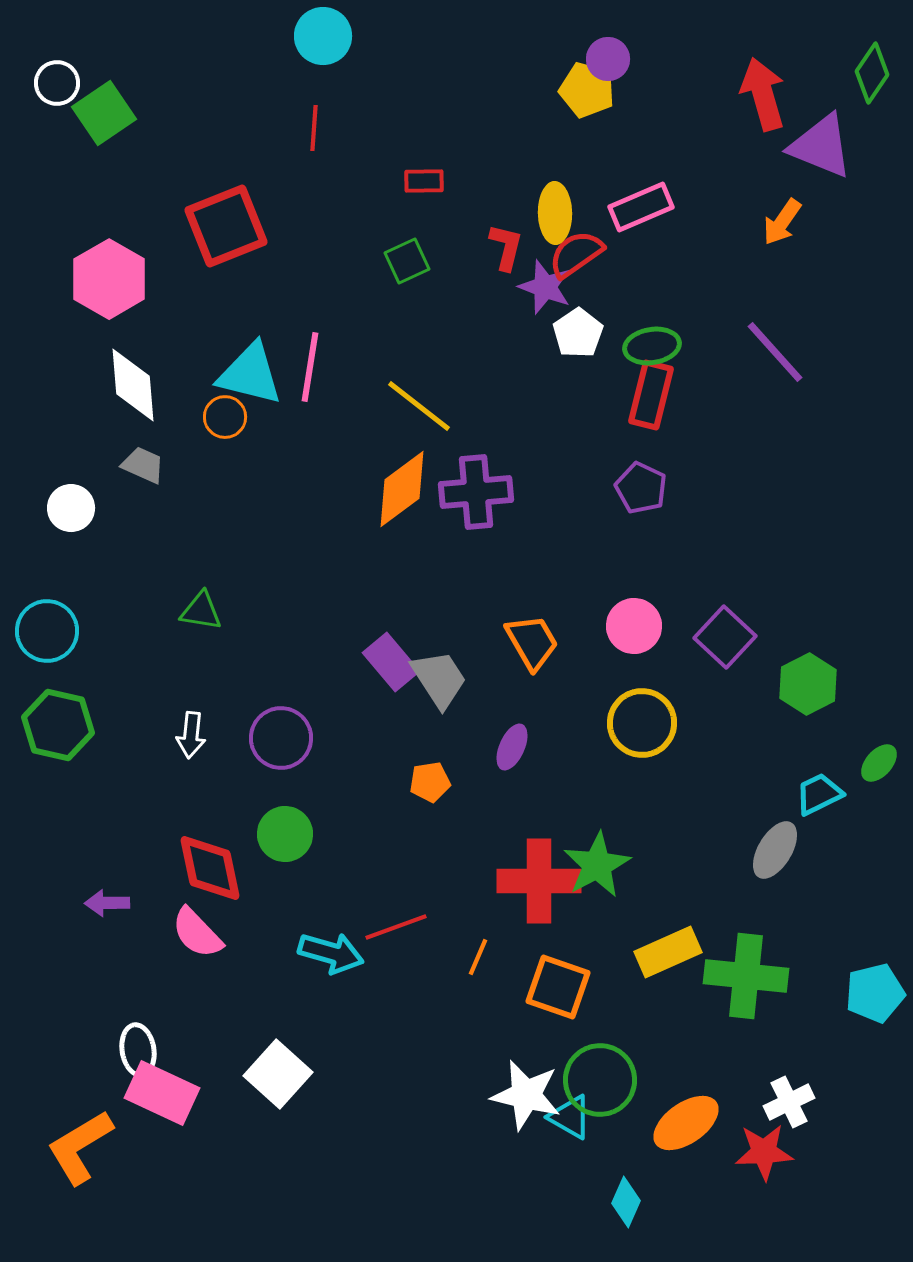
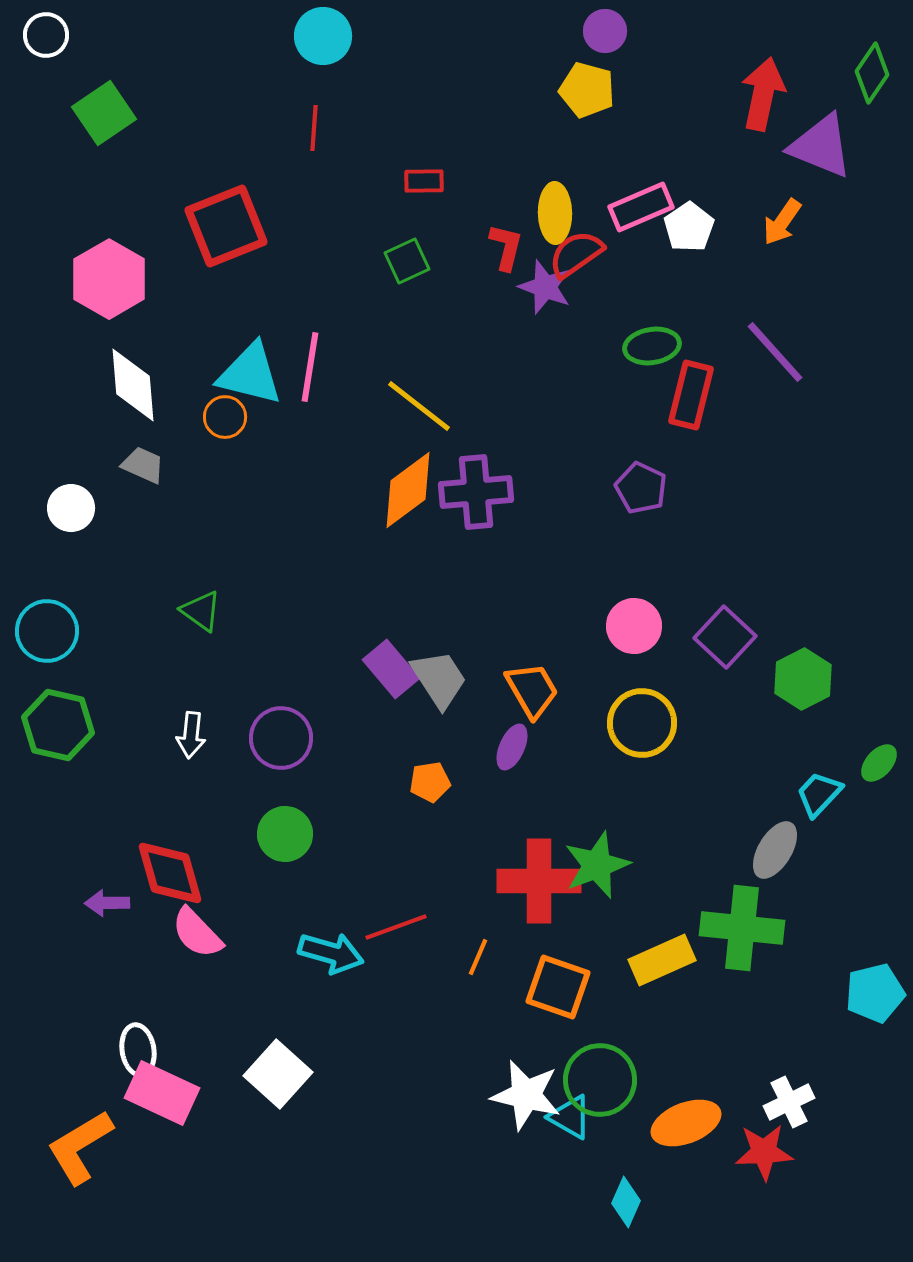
purple circle at (608, 59): moved 3 px left, 28 px up
white circle at (57, 83): moved 11 px left, 48 px up
red arrow at (763, 94): rotated 28 degrees clockwise
white pentagon at (578, 333): moved 111 px right, 106 px up
red rectangle at (651, 395): moved 40 px right
orange diamond at (402, 489): moved 6 px right, 1 px down
green triangle at (201, 611): rotated 27 degrees clockwise
orange trapezoid at (532, 642): moved 48 px down
purple rectangle at (391, 662): moved 7 px down
green hexagon at (808, 684): moved 5 px left, 5 px up
cyan trapezoid at (819, 794): rotated 21 degrees counterclockwise
green star at (597, 865): rotated 8 degrees clockwise
red diamond at (210, 868): moved 40 px left, 5 px down; rotated 4 degrees counterclockwise
yellow rectangle at (668, 952): moved 6 px left, 8 px down
green cross at (746, 976): moved 4 px left, 48 px up
orange ellipse at (686, 1123): rotated 14 degrees clockwise
